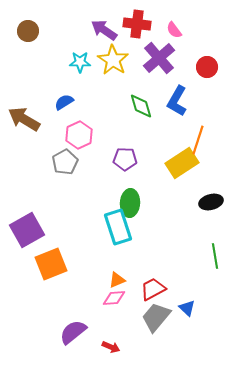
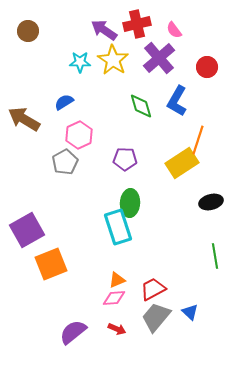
red cross: rotated 20 degrees counterclockwise
blue triangle: moved 3 px right, 4 px down
red arrow: moved 6 px right, 18 px up
